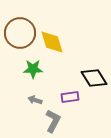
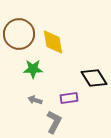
brown circle: moved 1 px left, 1 px down
yellow diamond: moved 1 px right; rotated 8 degrees clockwise
purple rectangle: moved 1 px left, 1 px down
gray L-shape: moved 1 px right, 1 px down
